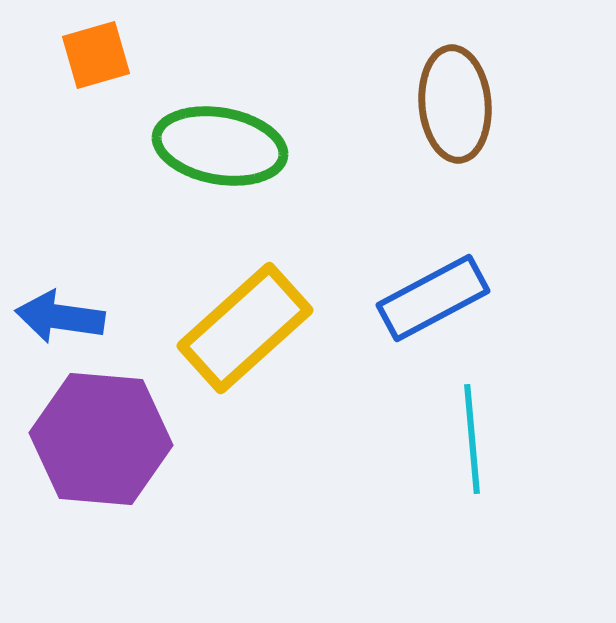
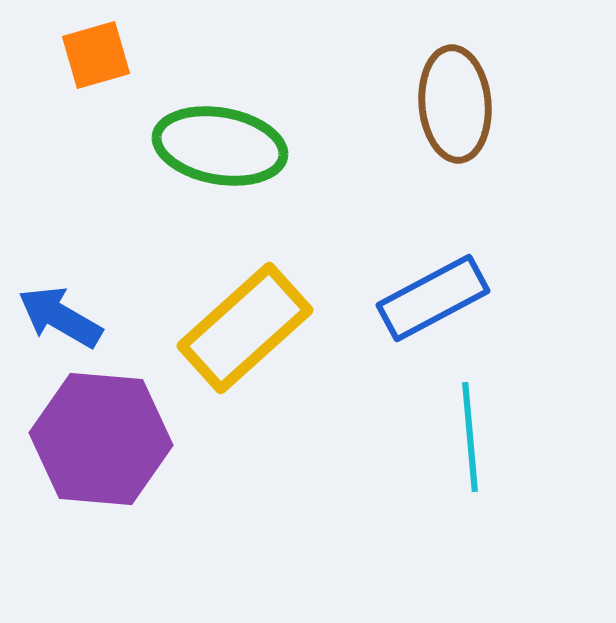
blue arrow: rotated 22 degrees clockwise
cyan line: moved 2 px left, 2 px up
